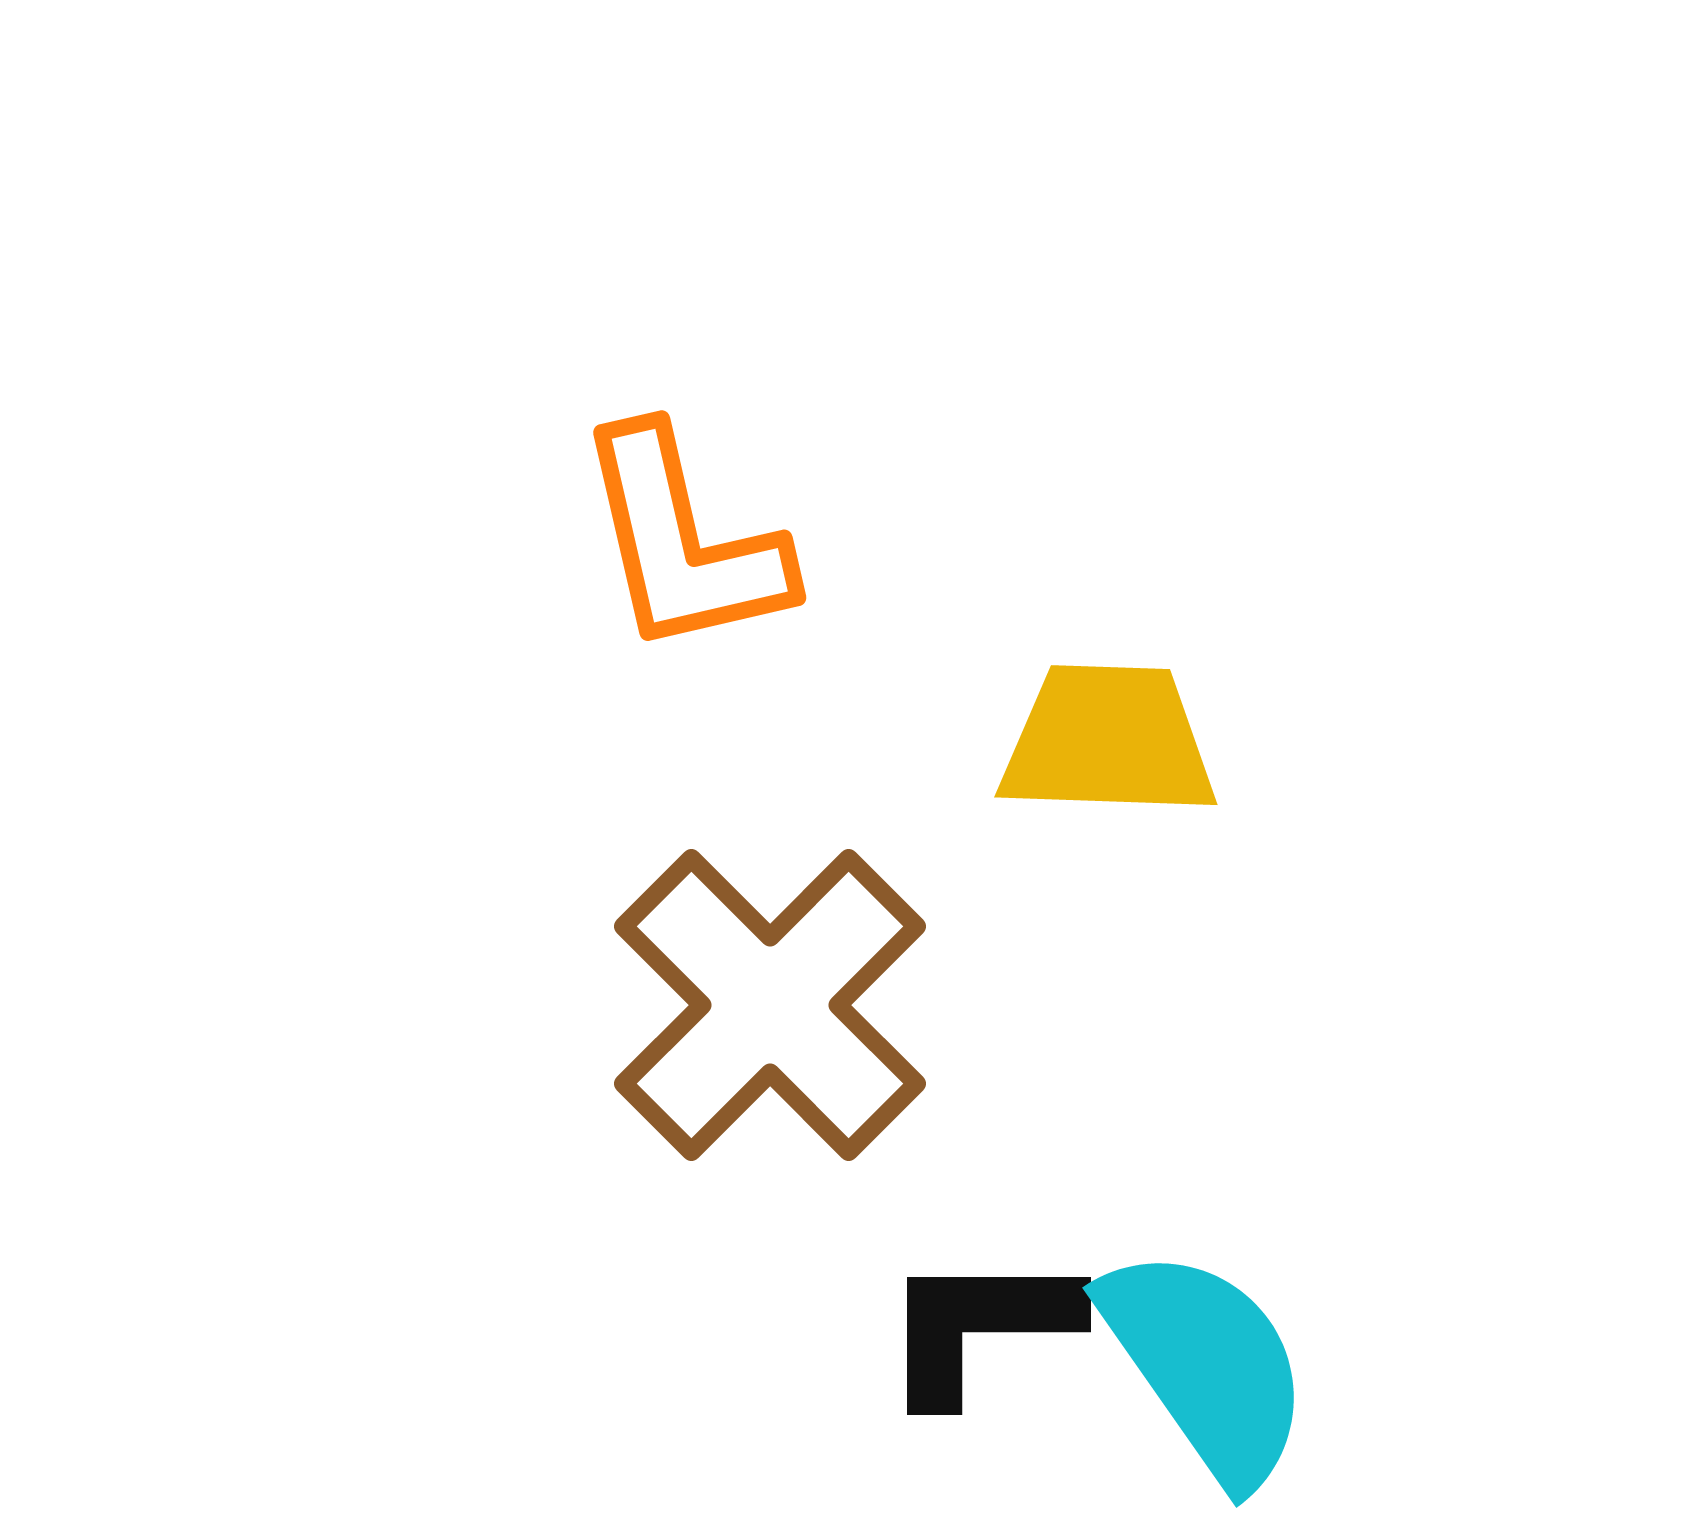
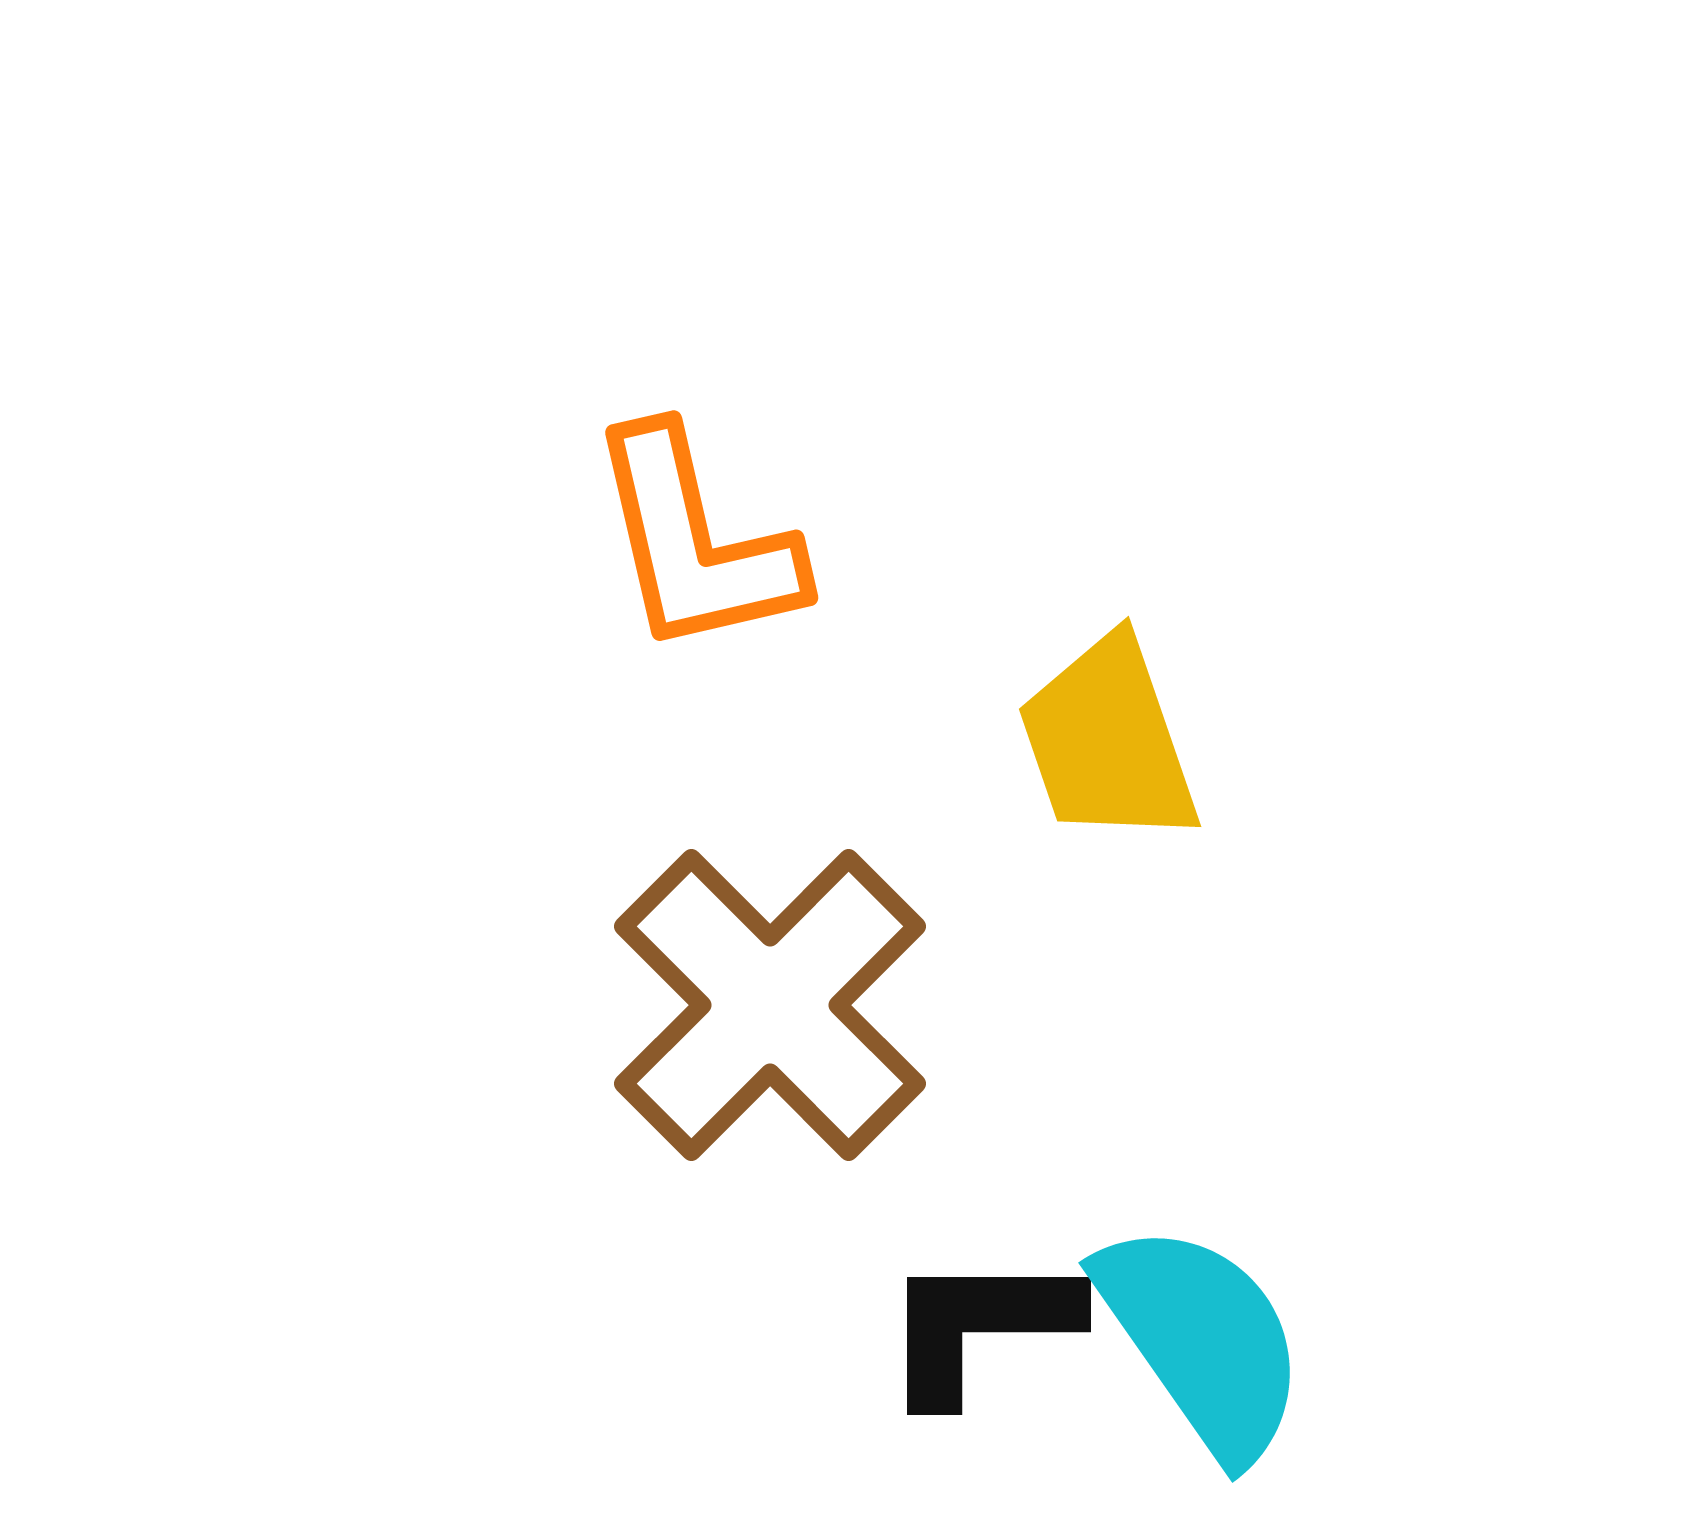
orange L-shape: moved 12 px right
yellow trapezoid: rotated 111 degrees counterclockwise
cyan semicircle: moved 4 px left, 25 px up
